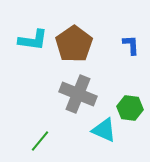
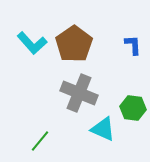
cyan L-shape: moved 1 px left, 3 px down; rotated 40 degrees clockwise
blue L-shape: moved 2 px right
gray cross: moved 1 px right, 1 px up
green hexagon: moved 3 px right
cyan triangle: moved 1 px left, 1 px up
